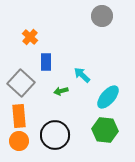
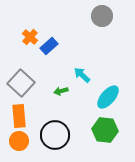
blue rectangle: moved 3 px right, 16 px up; rotated 48 degrees clockwise
